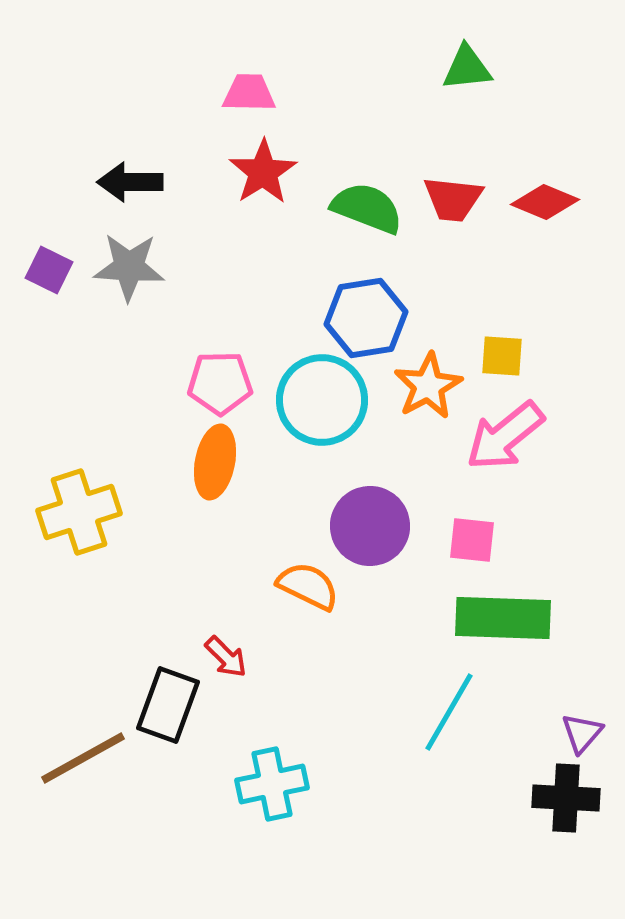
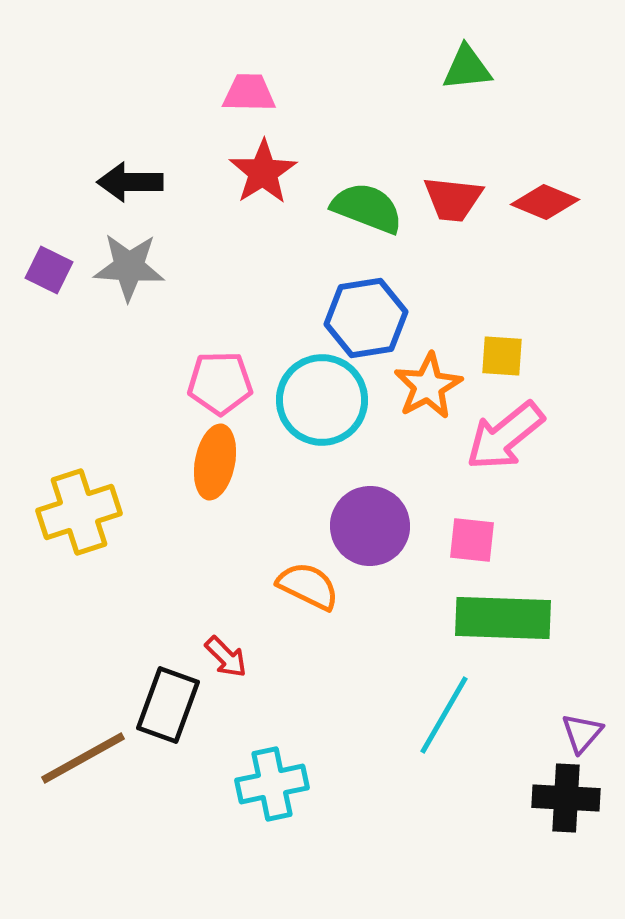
cyan line: moved 5 px left, 3 px down
